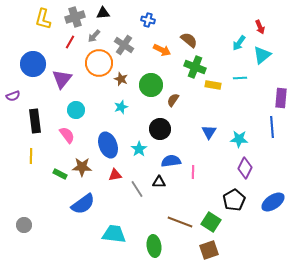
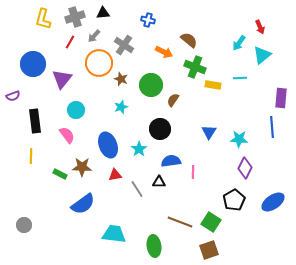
orange arrow at (162, 50): moved 2 px right, 2 px down
